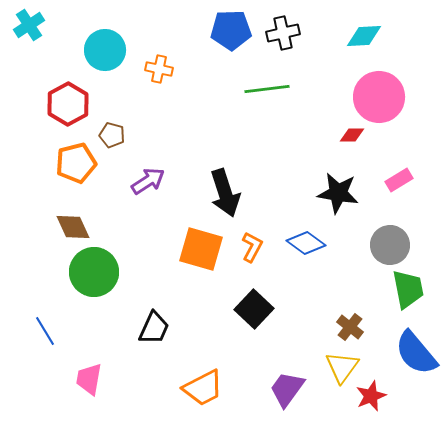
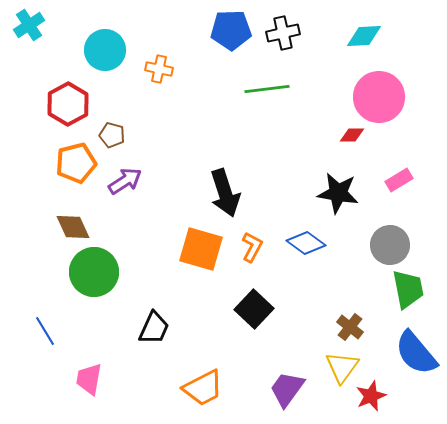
purple arrow: moved 23 px left
